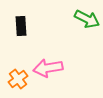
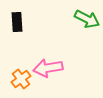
black rectangle: moved 4 px left, 4 px up
orange cross: moved 3 px right
